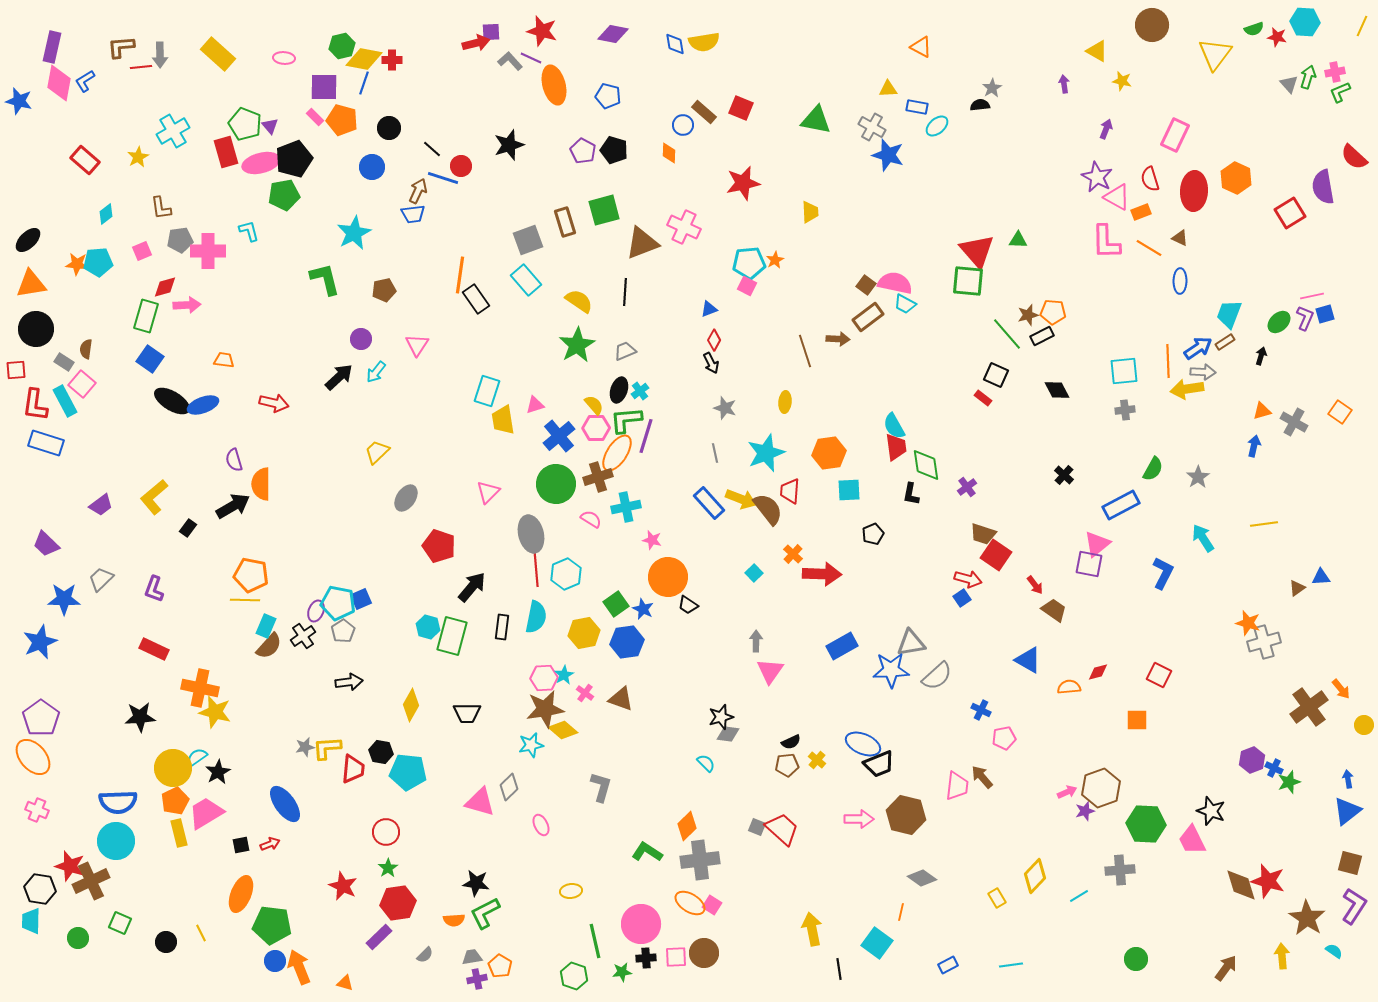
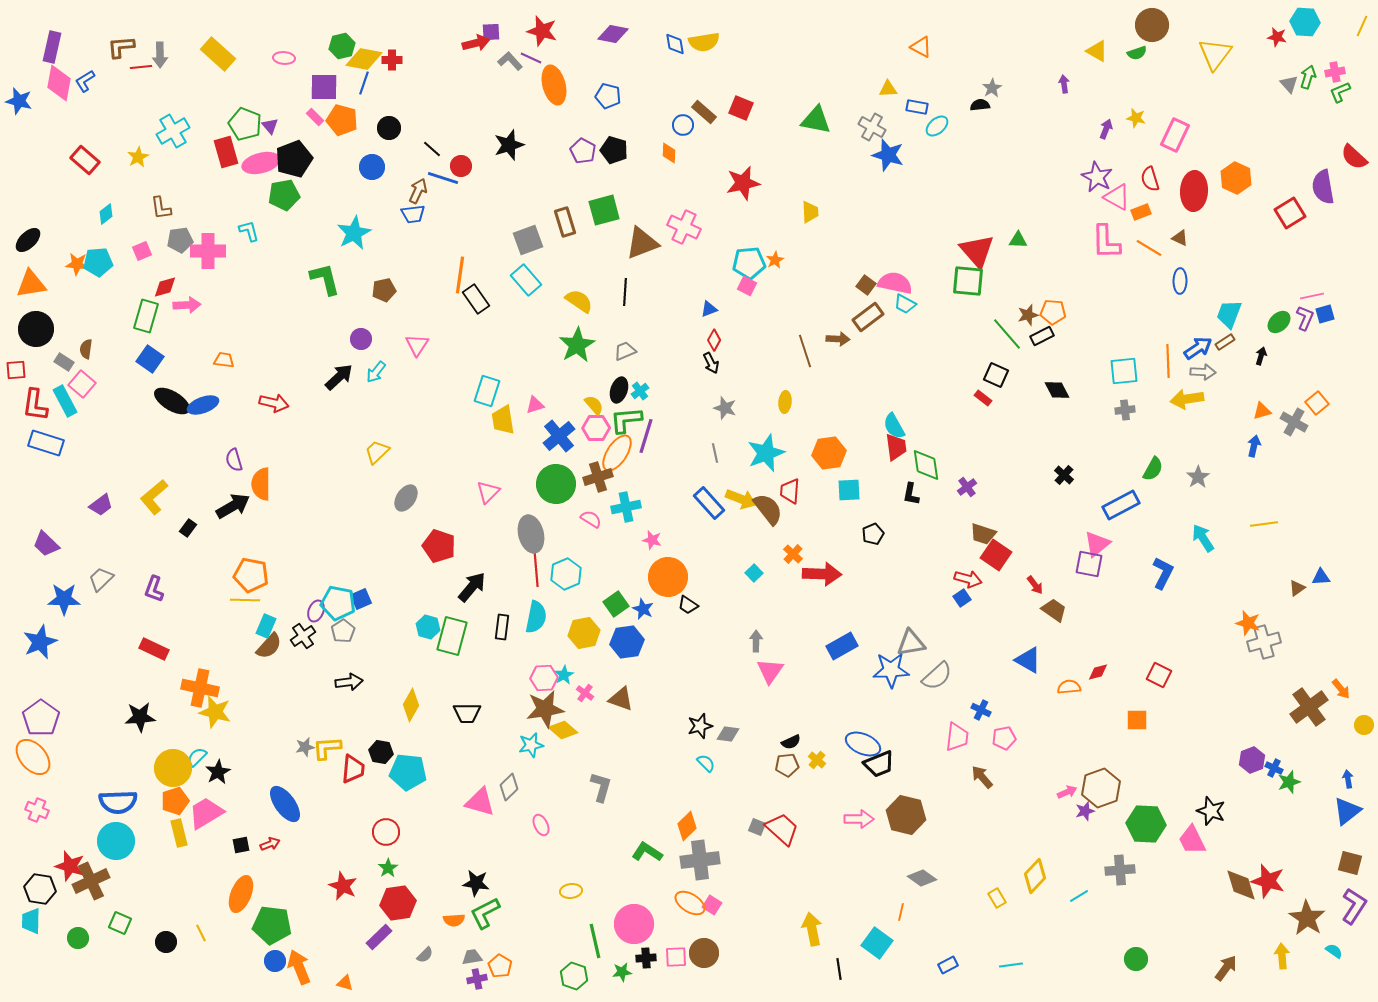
green semicircle at (1254, 29): moved 117 px left, 24 px down
yellow star at (1122, 81): moved 14 px right, 37 px down
yellow arrow at (1187, 389): moved 10 px down
orange square at (1340, 412): moved 23 px left, 9 px up; rotated 15 degrees clockwise
black star at (721, 717): moved 21 px left, 9 px down
cyan semicircle at (197, 757): rotated 10 degrees counterclockwise
pink trapezoid at (957, 786): moved 49 px up
orange pentagon at (175, 801): rotated 8 degrees clockwise
pink circle at (641, 924): moved 7 px left
